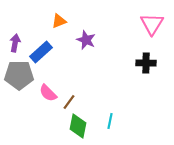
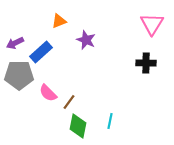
purple arrow: rotated 126 degrees counterclockwise
